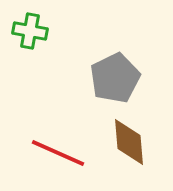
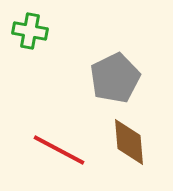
red line: moved 1 px right, 3 px up; rotated 4 degrees clockwise
